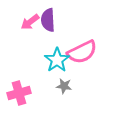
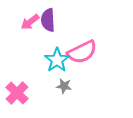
pink cross: moved 2 px left; rotated 30 degrees counterclockwise
